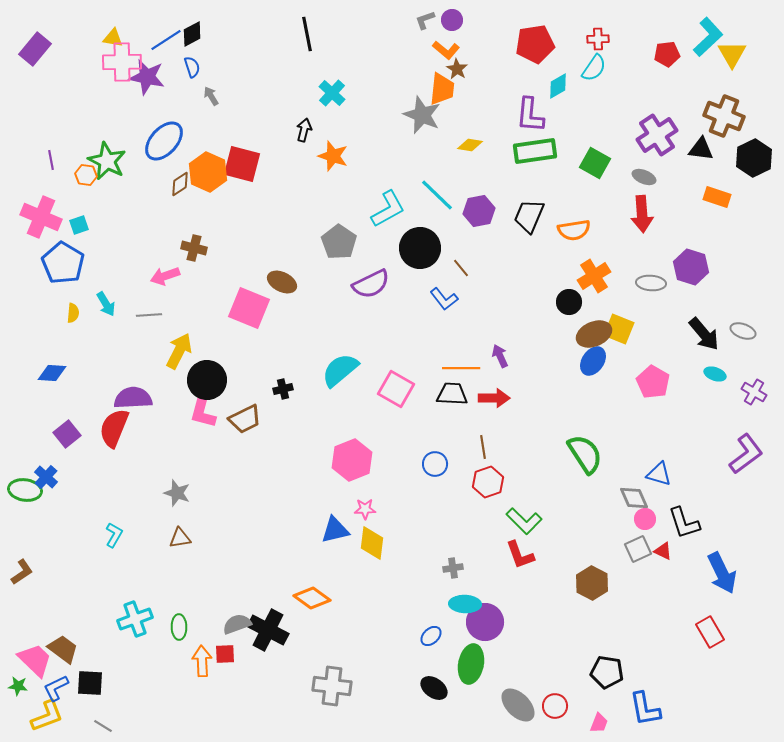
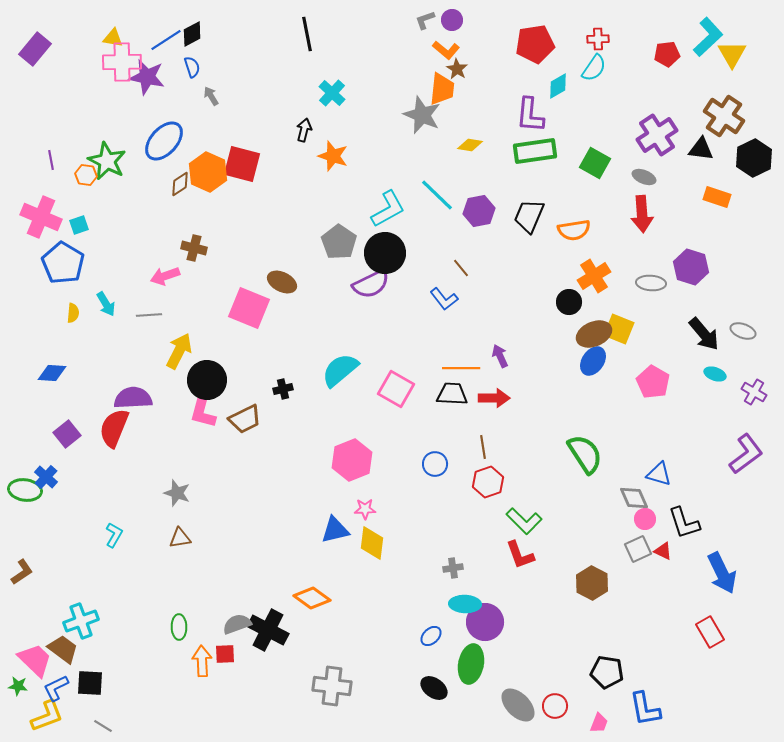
brown cross at (724, 116): rotated 12 degrees clockwise
black circle at (420, 248): moved 35 px left, 5 px down
cyan cross at (135, 619): moved 54 px left, 2 px down
